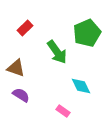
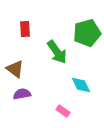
red rectangle: moved 1 px down; rotated 49 degrees counterclockwise
green pentagon: rotated 8 degrees clockwise
brown triangle: moved 1 px left, 1 px down; rotated 18 degrees clockwise
cyan diamond: moved 1 px up
purple semicircle: moved 1 px right, 1 px up; rotated 42 degrees counterclockwise
